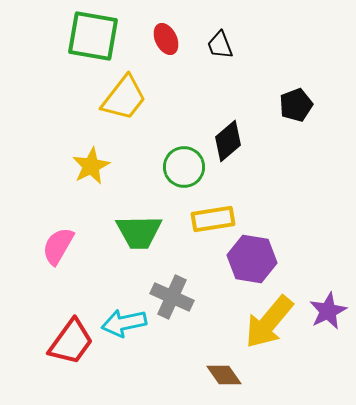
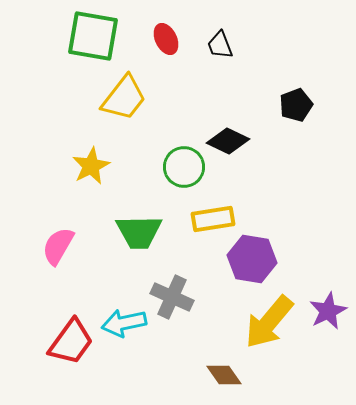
black diamond: rotated 66 degrees clockwise
